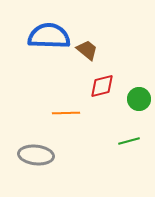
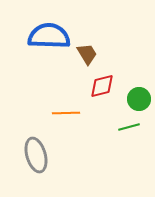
brown trapezoid: moved 4 px down; rotated 20 degrees clockwise
green line: moved 14 px up
gray ellipse: rotated 68 degrees clockwise
